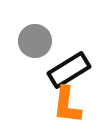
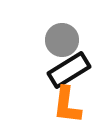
gray circle: moved 27 px right, 1 px up
